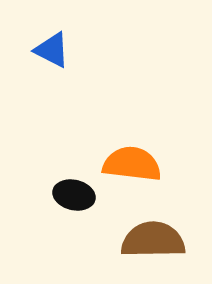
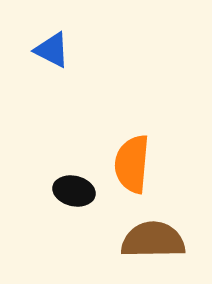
orange semicircle: rotated 92 degrees counterclockwise
black ellipse: moved 4 px up
